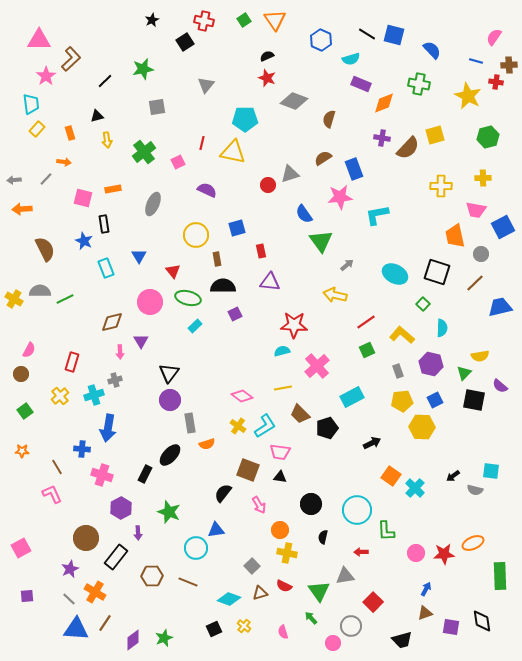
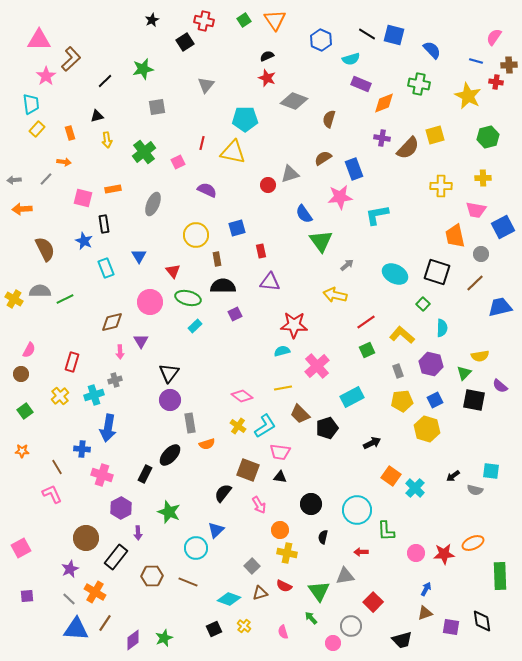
yellow hexagon at (422, 427): moved 5 px right, 2 px down; rotated 15 degrees clockwise
blue triangle at (216, 530): rotated 36 degrees counterclockwise
